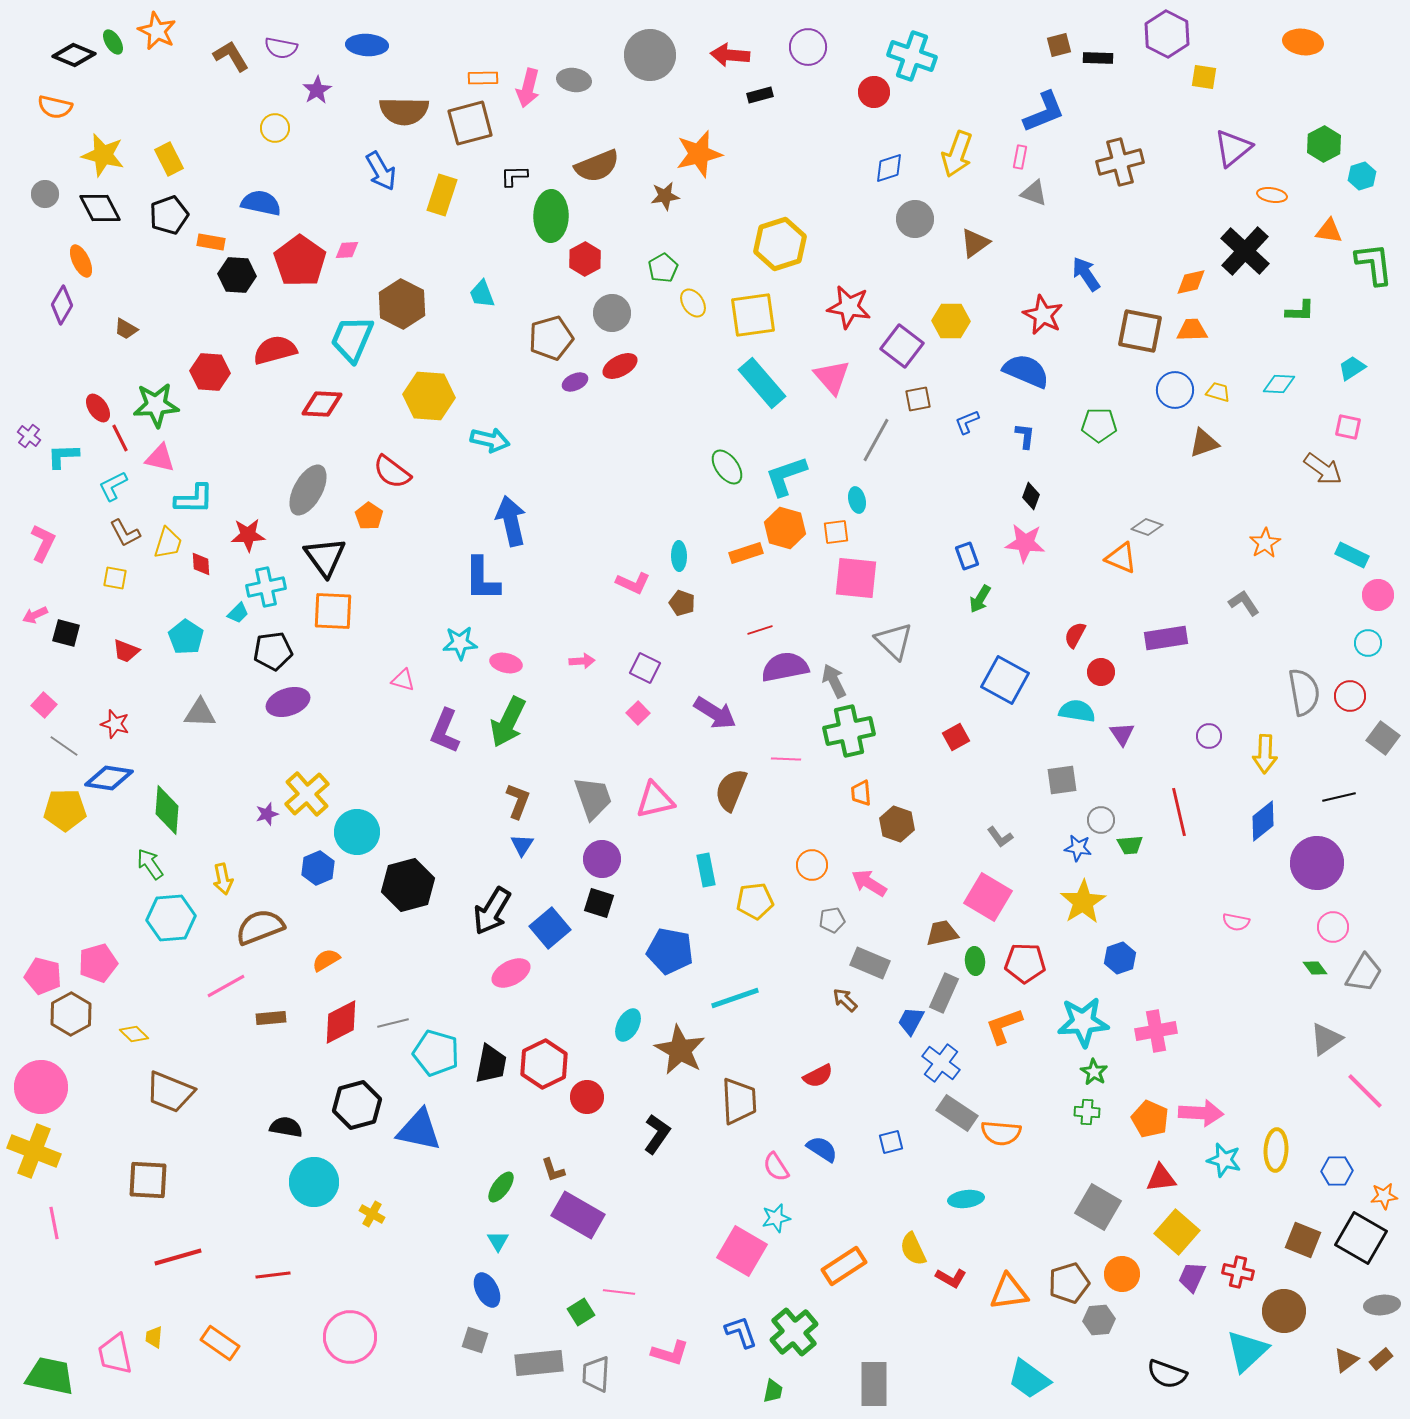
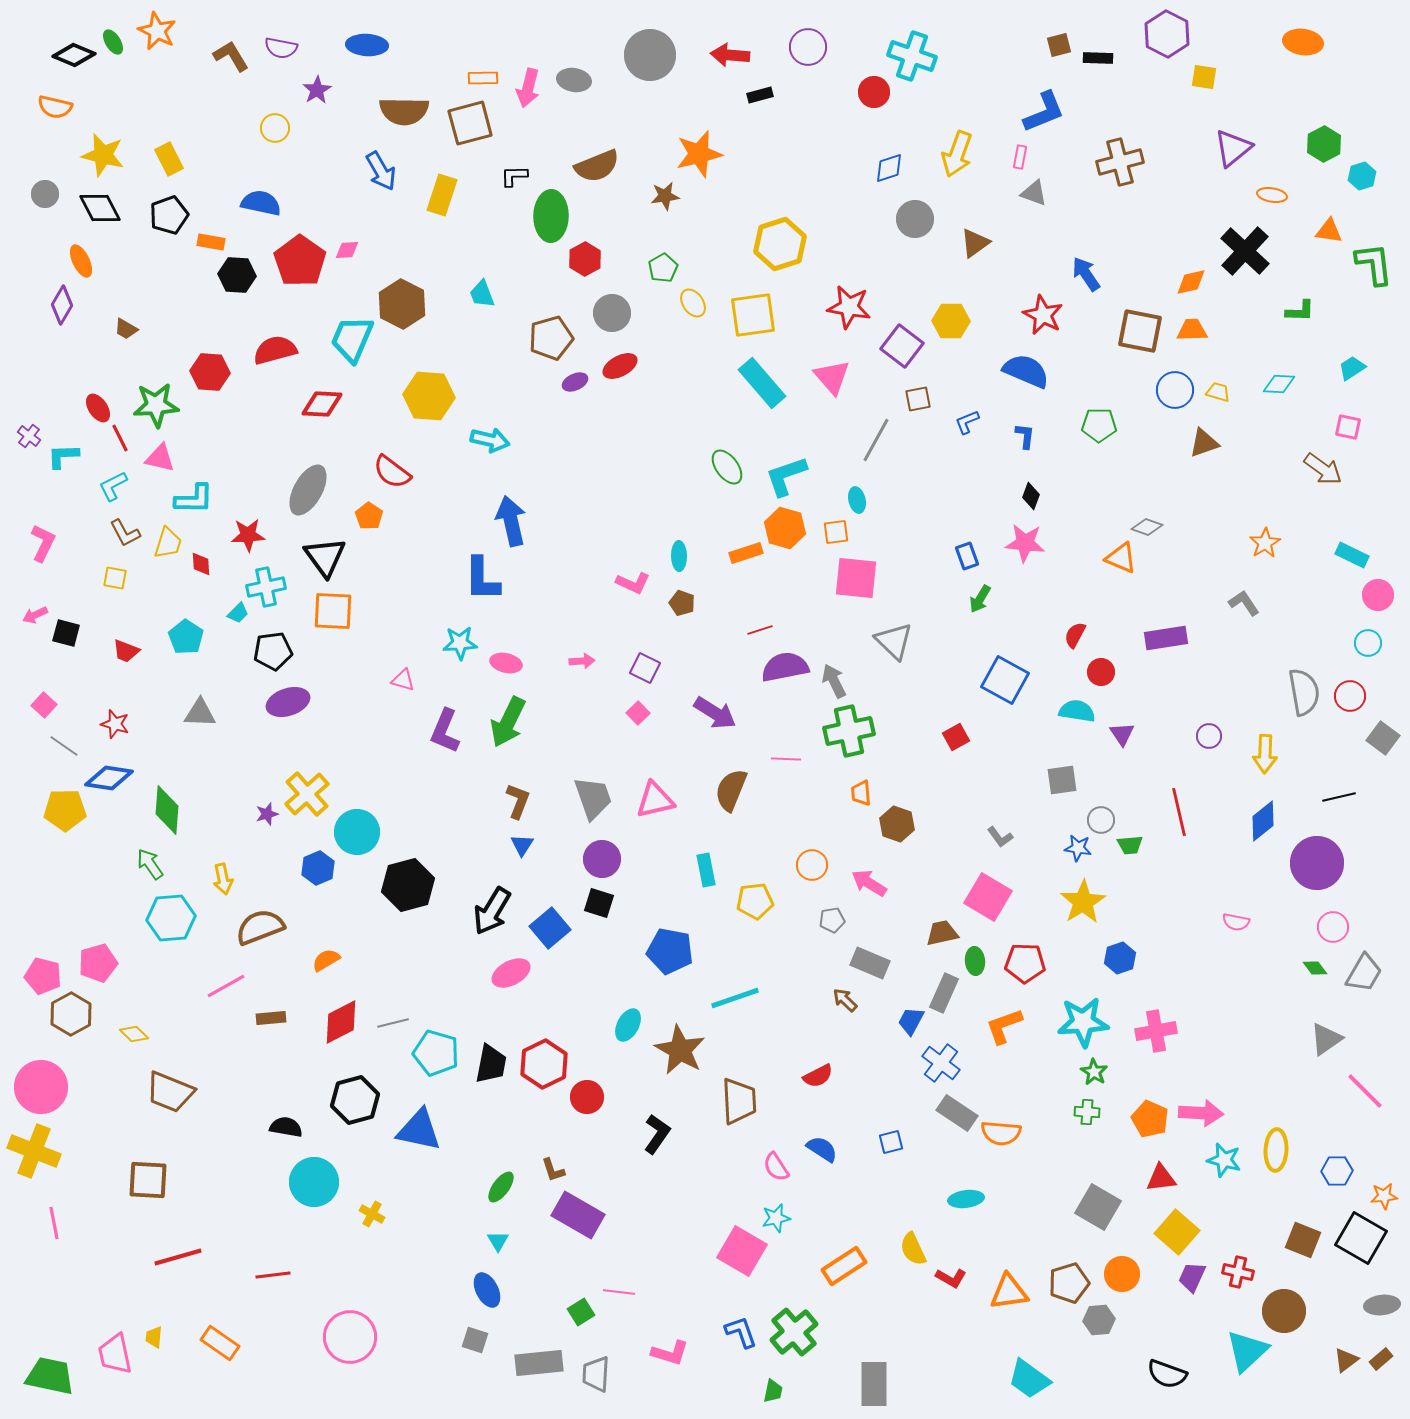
black hexagon at (357, 1105): moved 2 px left, 5 px up
